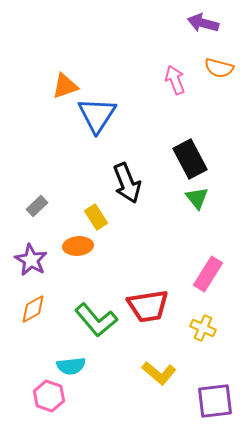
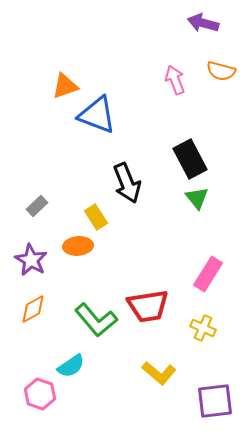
orange semicircle: moved 2 px right, 3 px down
blue triangle: rotated 42 degrees counterclockwise
cyan semicircle: rotated 28 degrees counterclockwise
pink hexagon: moved 9 px left, 2 px up
